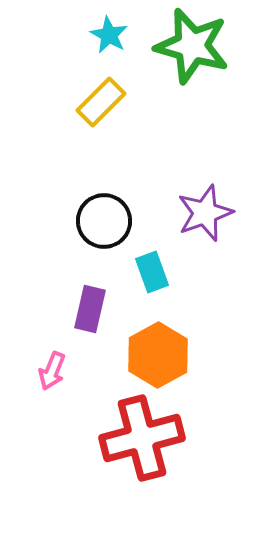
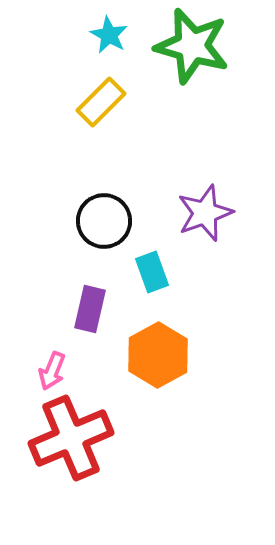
red cross: moved 71 px left; rotated 8 degrees counterclockwise
